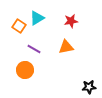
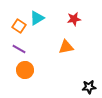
red star: moved 3 px right, 2 px up
purple line: moved 15 px left
